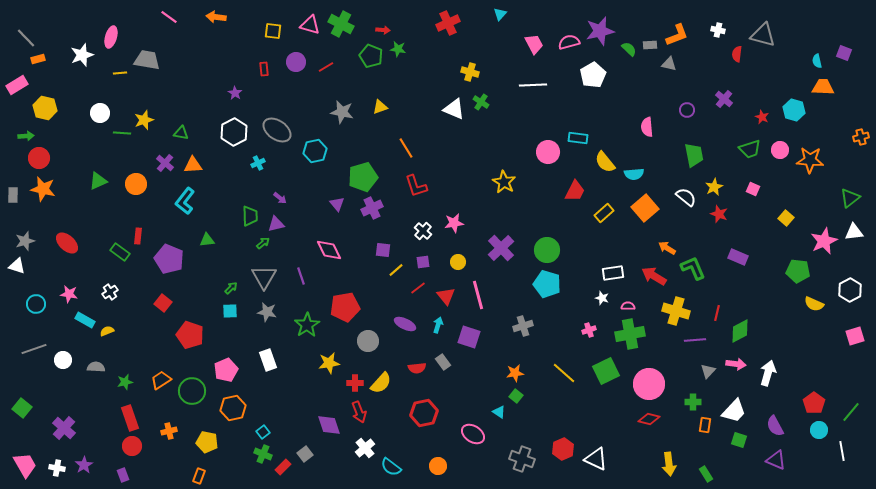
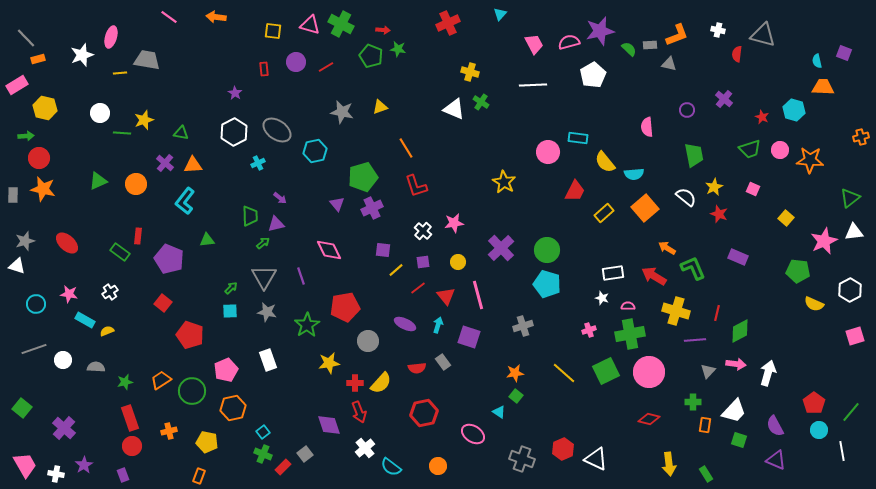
pink circle at (649, 384): moved 12 px up
white cross at (57, 468): moved 1 px left, 6 px down
